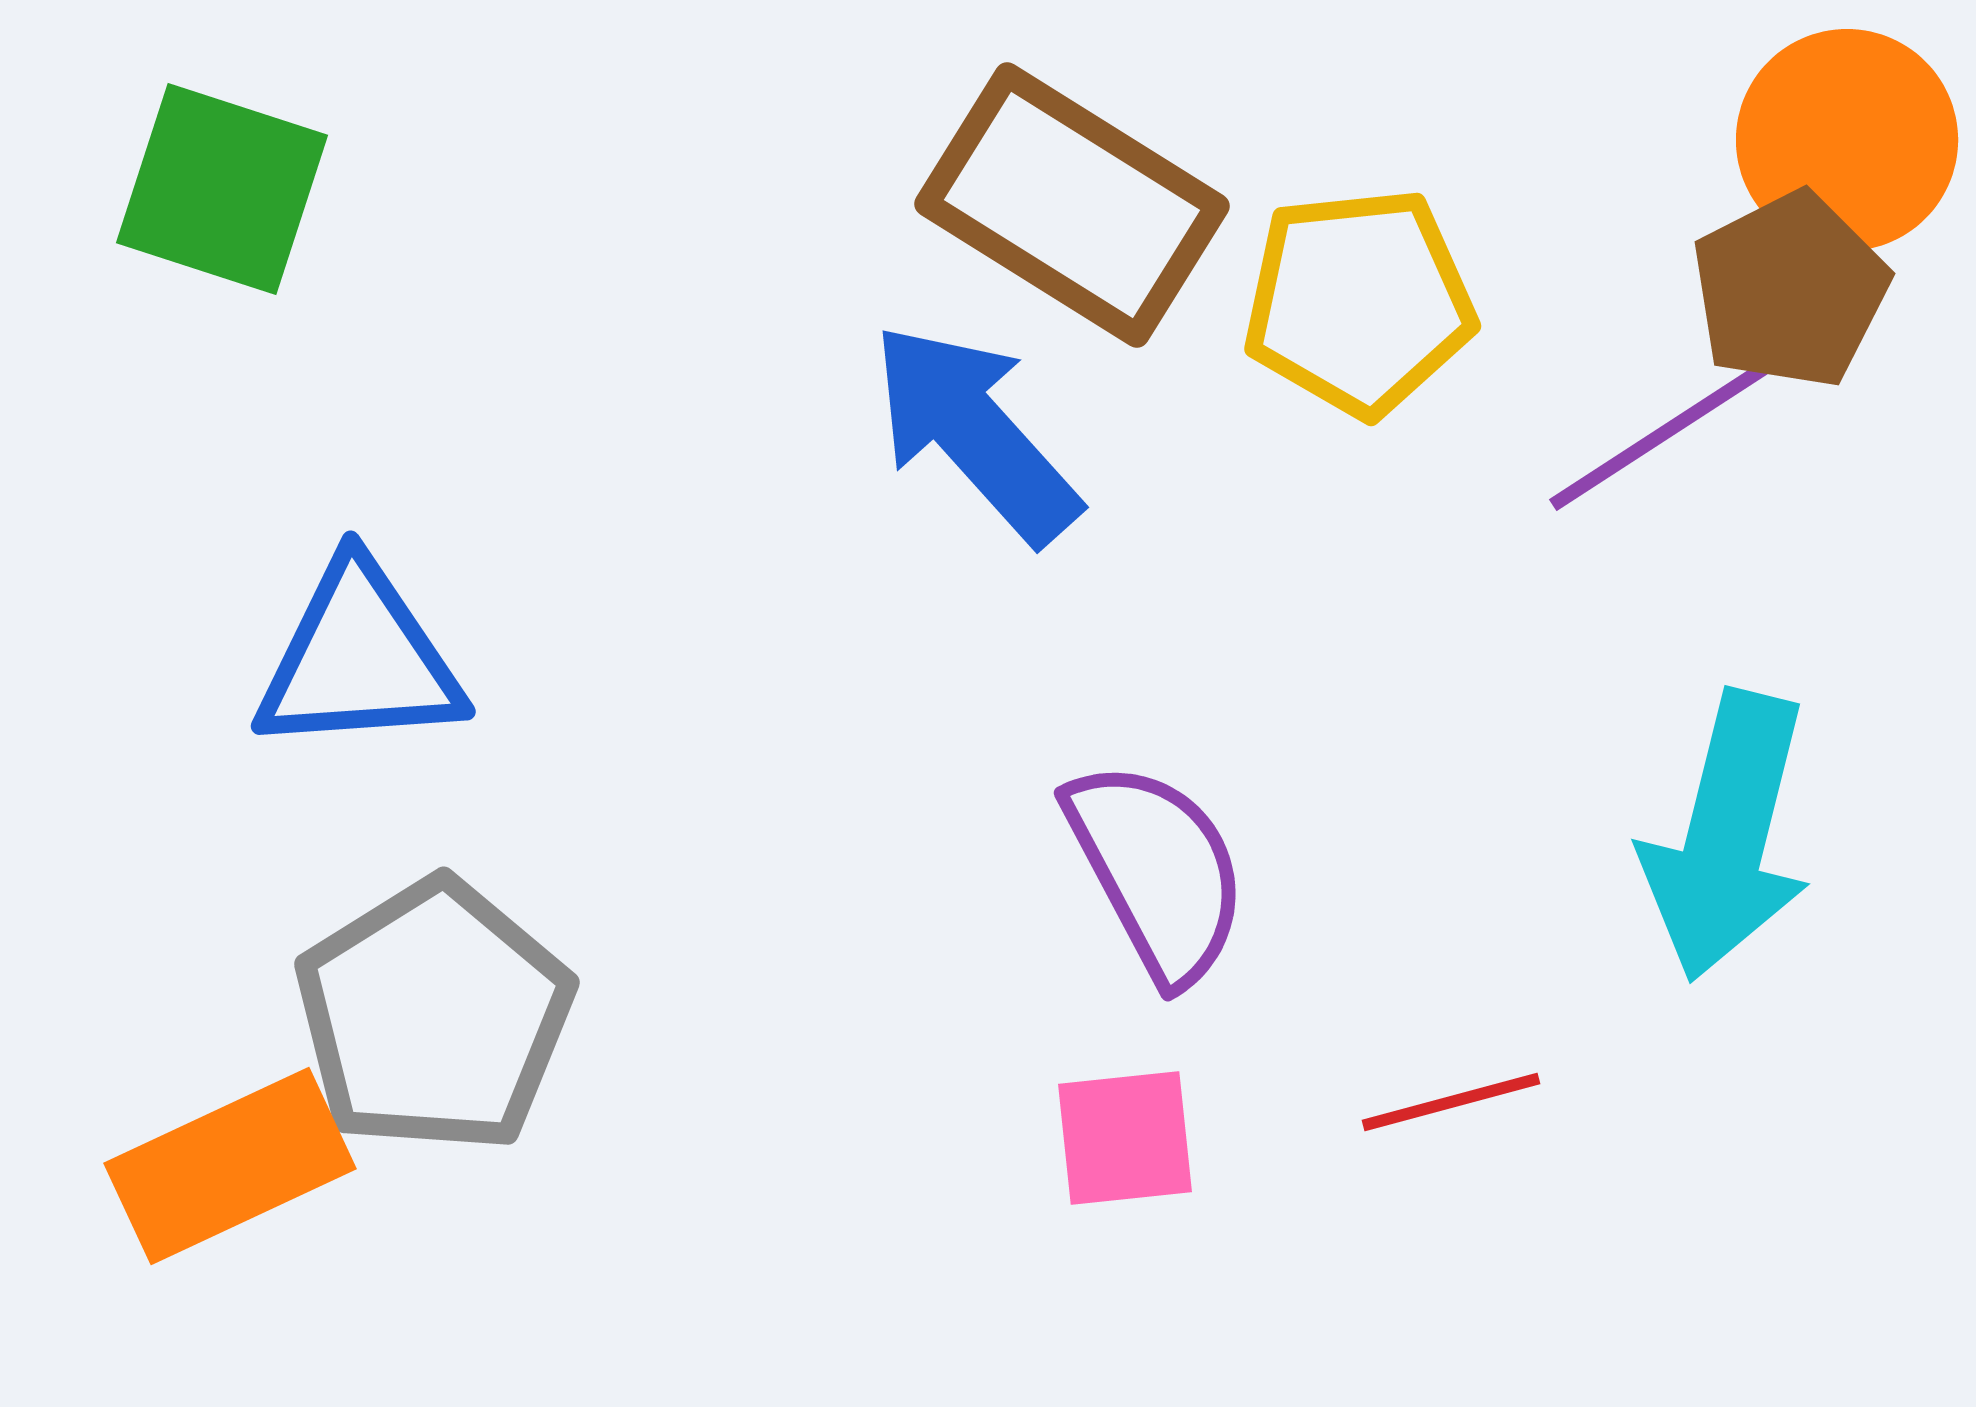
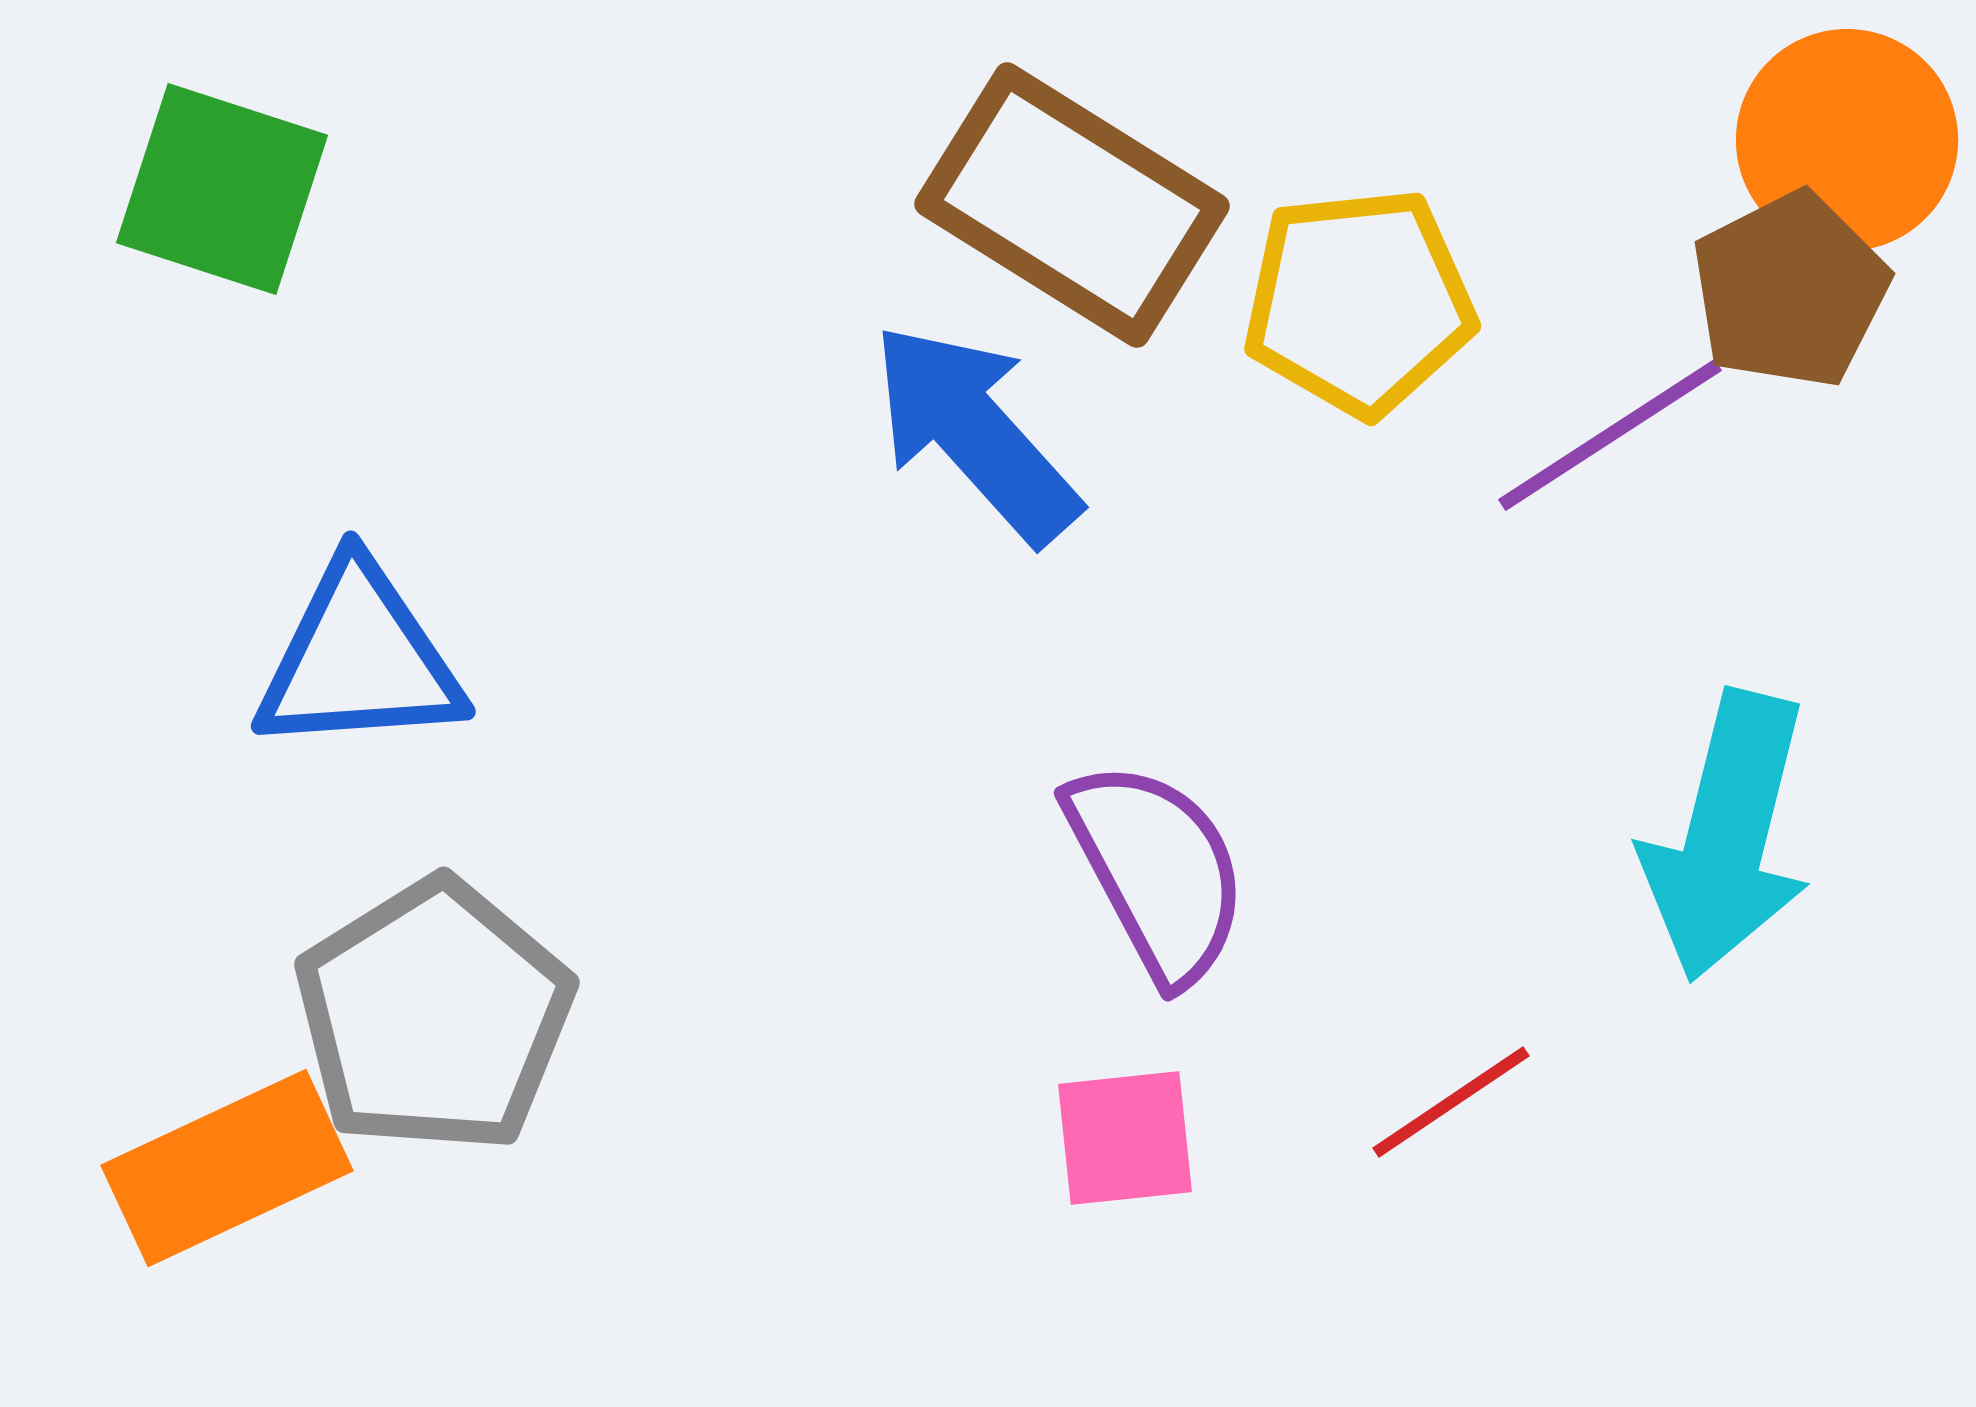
purple line: moved 51 px left
red line: rotated 19 degrees counterclockwise
orange rectangle: moved 3 px left, 2 px down
